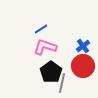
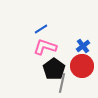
red circle: moved 1 px left
black pentagon: moved 3 px right, 3 px up
